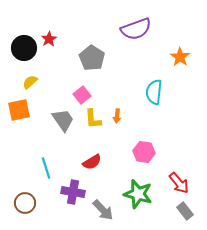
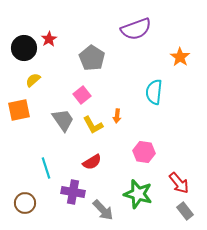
yellow semicircle: moved 3 px right, 2 px up
yellow L-shape: moved 6 px down; rotated 25 degrees counterclockwise
